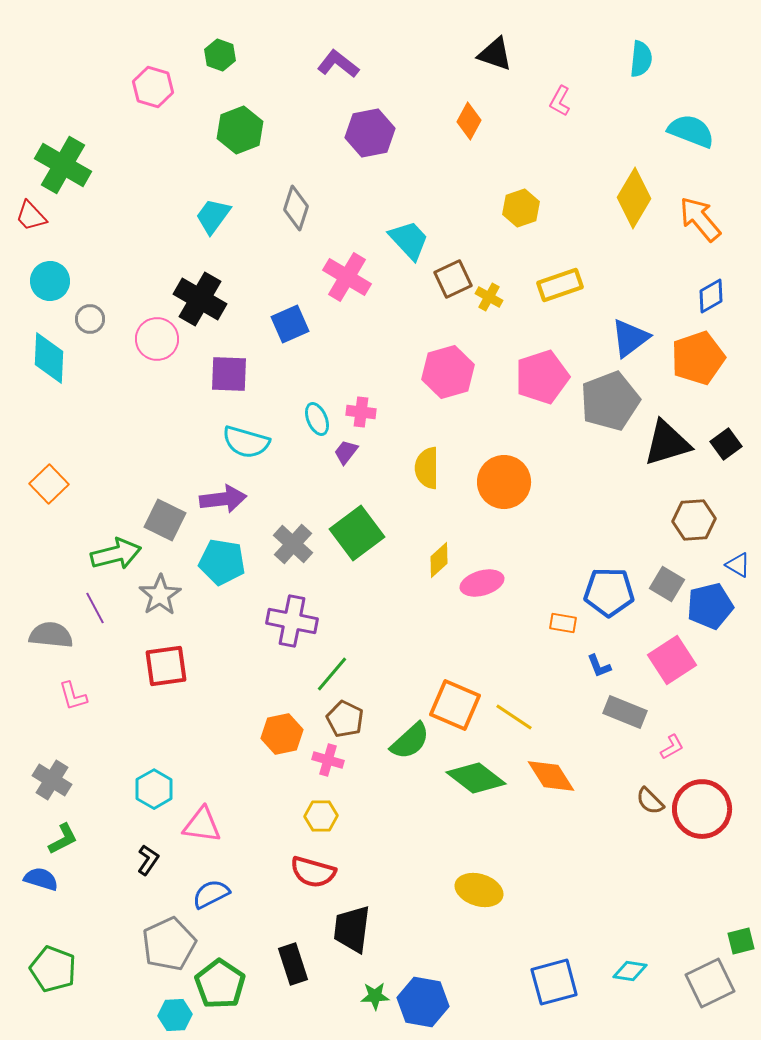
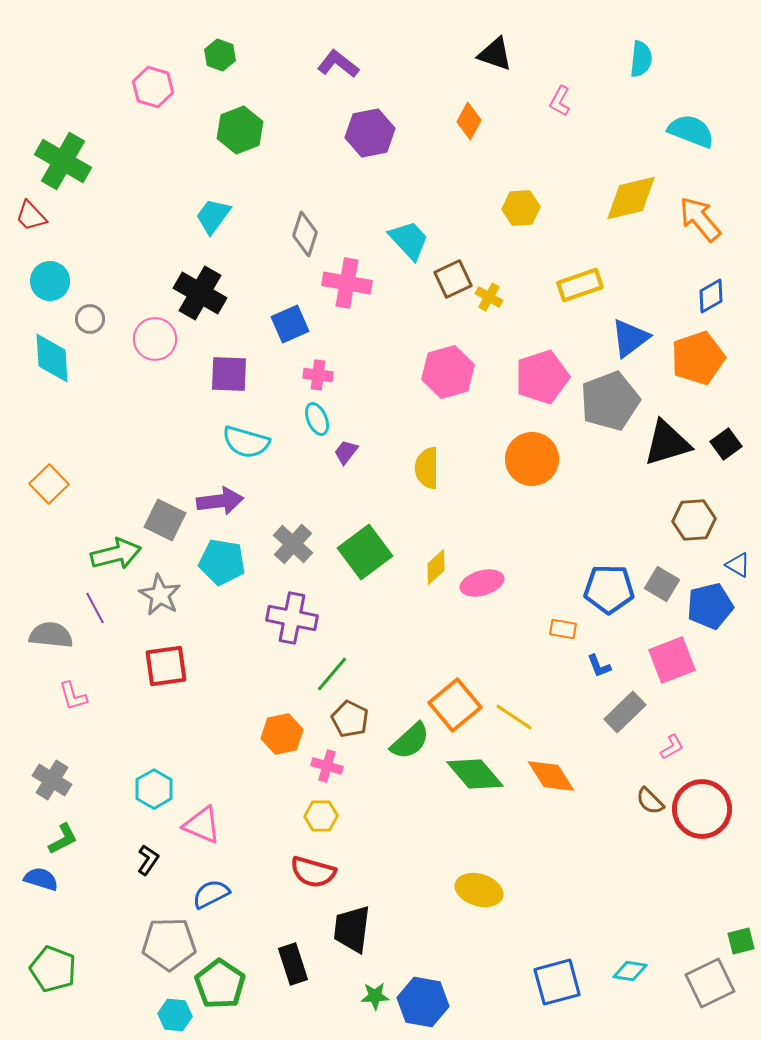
green cross at (63, 165): moved 4 px up
yellow diamond at (634, 198): moved 3 px left; rotated 46 degrees clockwise
gray diamond at (296, 208): moved 9 px right, 26 px down
yellow hexagon at (521, 208): rotated 15 degrees clockwise
pink cross at (347, 277): moved 6 px down; rotated 21 degrees counterclockwise
yellow rectangle at (560, 285): moved 20 px right
black cross at (200, 299): moved 6 px up
pink circle at (157, 339): moved 2 px left
cyan diamond at (49, 358): moved 3 px right; rotated 6 degrees counterclockwise
pink cross at (361, 412): moved 43 px left, 37 px up
orange circle at (504, 482): moved 28 px right, 23 px up
purple arrow at (223, 499): moved 3 px left, 2 px down
green square at (357, 533): moved 8 px right, 19 px down
yellow diamond at (439, 560): moved 3 px left, 7 px down
gray square at (667, 584): moved 5 px left
blue pentagon at (609, 592): moved 3 px up
gray star at (160, 595): rotated 9 degrees counterclockwise
purple cross at (292, 621): moved 3 px up
orange rectangle at (563, 623): moved 6 px down
pink square at (672, 660): rotated 12 degrees clockwise
orange square at (455, 705): rotated 27 degrees clockwise
gray rectangle at (625, 712): rotated 66 degrees counterclockwise
brown pentagon at (345, 719): moved 5 px right
pink cross at (328, 760): moved 1 px left, 6 px down
green diamond at (476, 778): moved 1 px left, 4 px up; rotated 12 degrees clockwise
pink triangle at (202, 825): rotated 15 degrees clockwise
gray pentagon at (169, 944): rotated 24 degrees clockwise
blue square at (554, 982): moved 3 px right
cyan hexagon at (175, 1015): rotated 8 degrees clockwise
